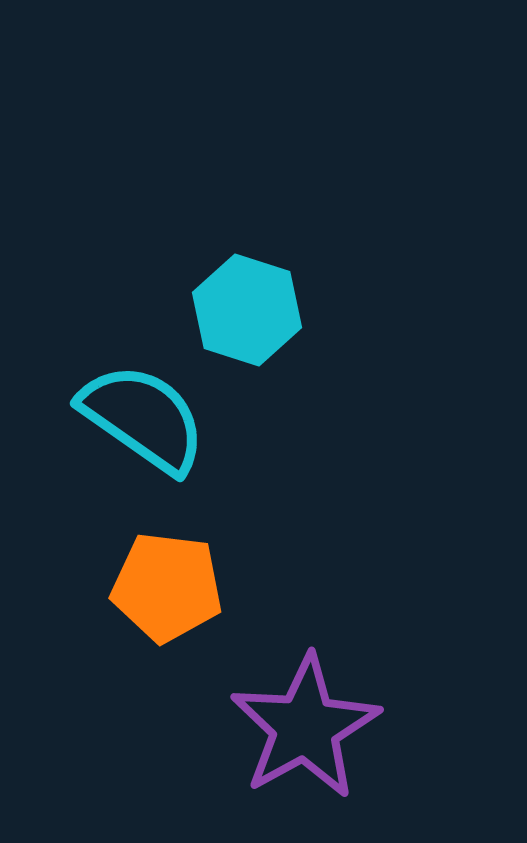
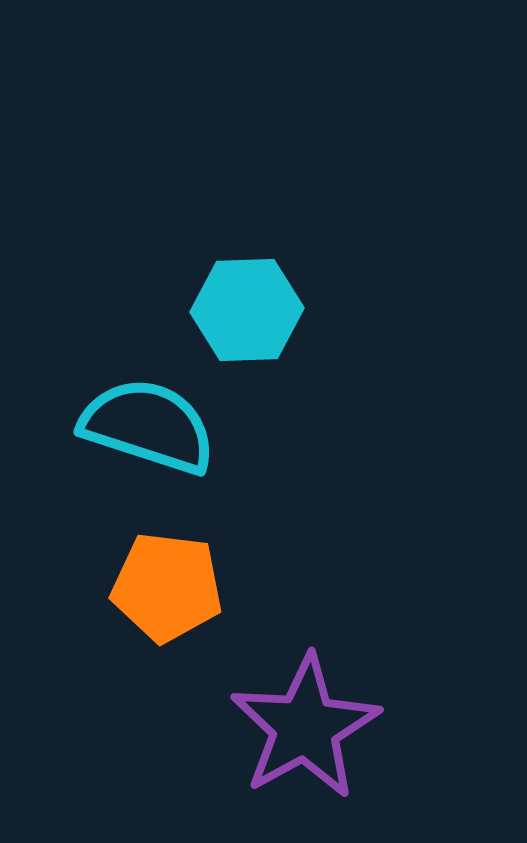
cyan hexagon: rotated 20 degrees counterclockwise
cyan semicircle: moved 5 px right, 8 px down; rotated 17 degrees counterclockwise
